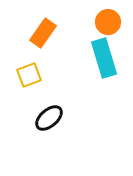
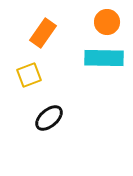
orange circle: moved 1 px left
cyan rectangle: rotated 72 degrees counterclockwise
